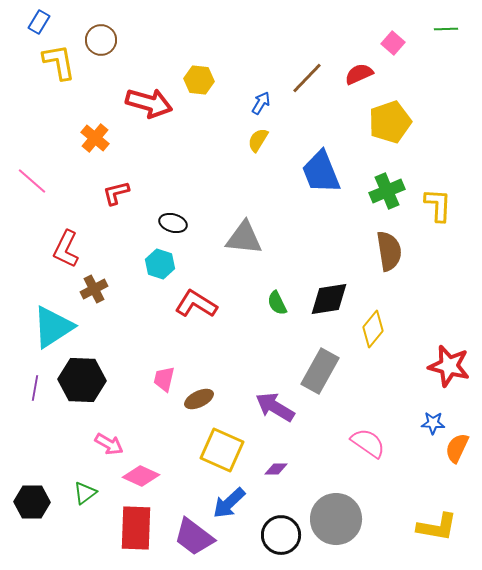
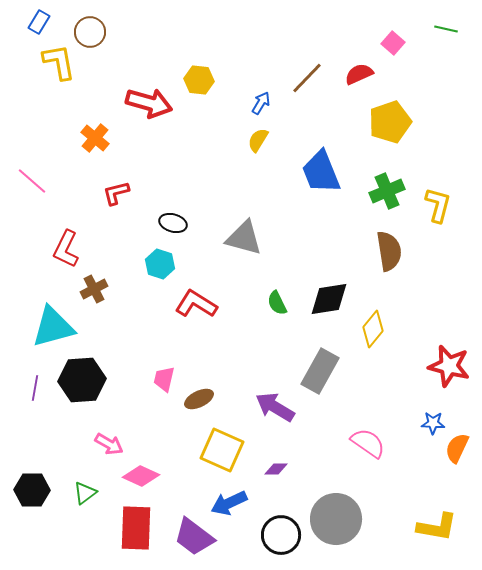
green line at (446, 29): rotated 15 degrees clockwise
brown circle at (101, 40): moved 11 px left, 8 px up
yellow L-shape at (438, 205): rotated 12 degrees clockwise
gray triangle at (244, 238): rotated 9 degrees clockwise
cyan triangle at (53, 327): rotated 18 degrees clockwise
black hexagon at (82, 380): rotated 6 degrees counterclockwise
black hexagon at (32, 502): moved 12 px up
blue arrow at (229, 503): rotated 18 degrees clockwise
